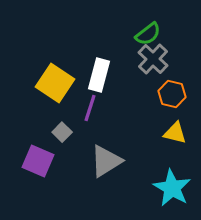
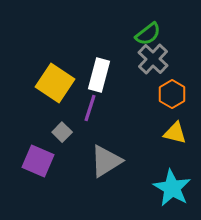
orange hexagon: rotated 16 degrees clockwise
